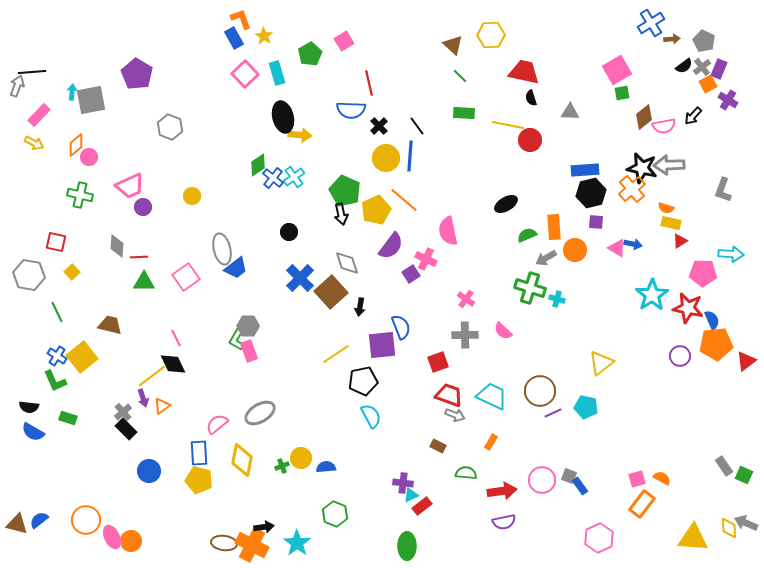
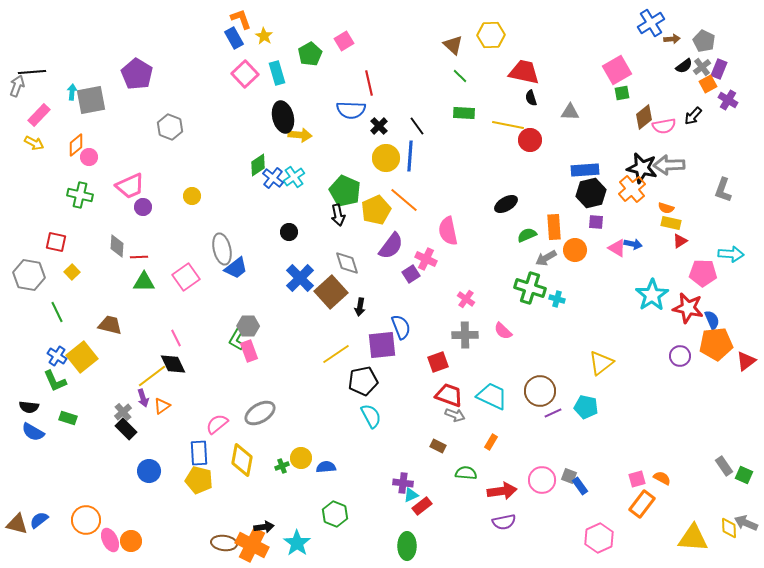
black arrow at (341, 214): moved 3 px left, 1 px down
pink ellipse at (112, 537): moved 2 px left, 3 px down
